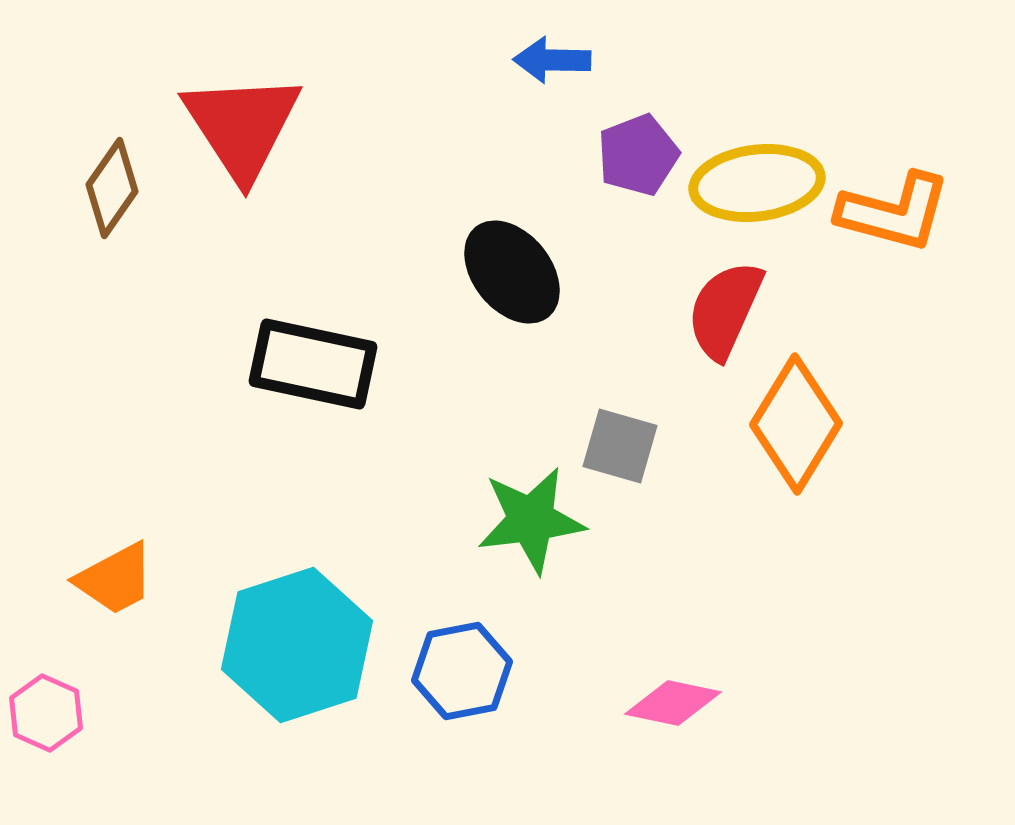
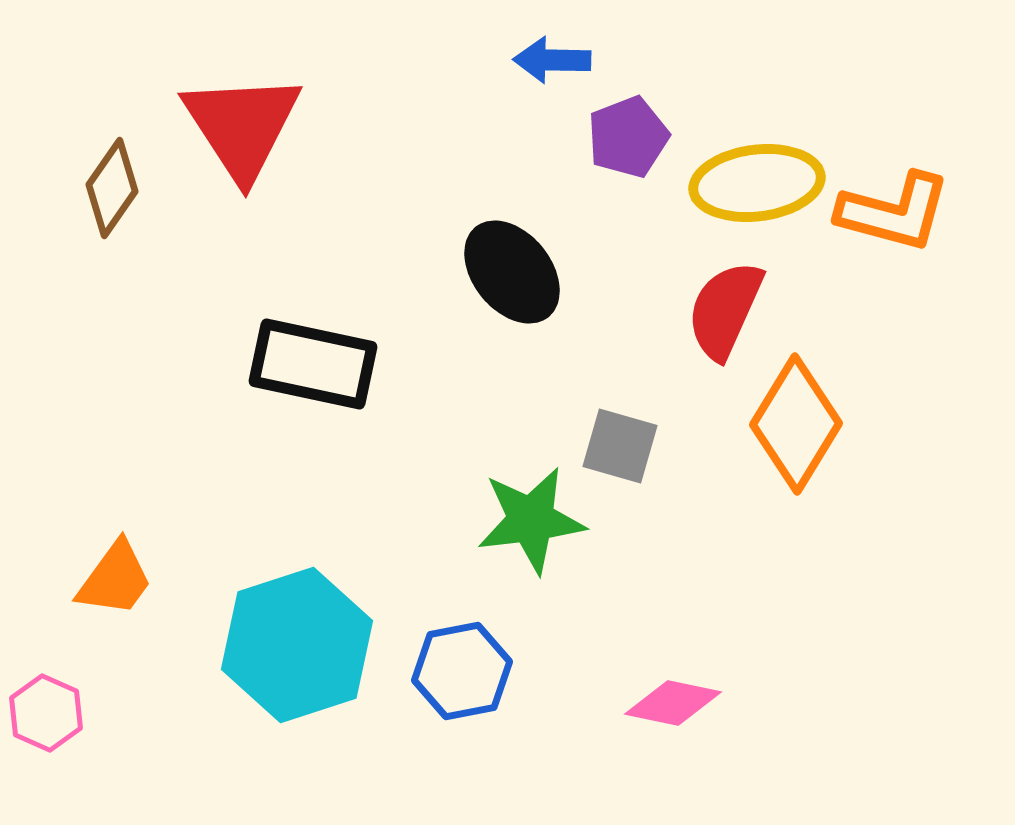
purple pentagon: moved 10 px left, 18 px up
orange trapezoid: rotated 26 degrees counterclockwise
